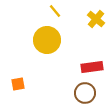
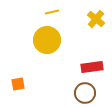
yellow line: moved 3 px left, 1 px down; rotated 64 degrees counterclockwise
